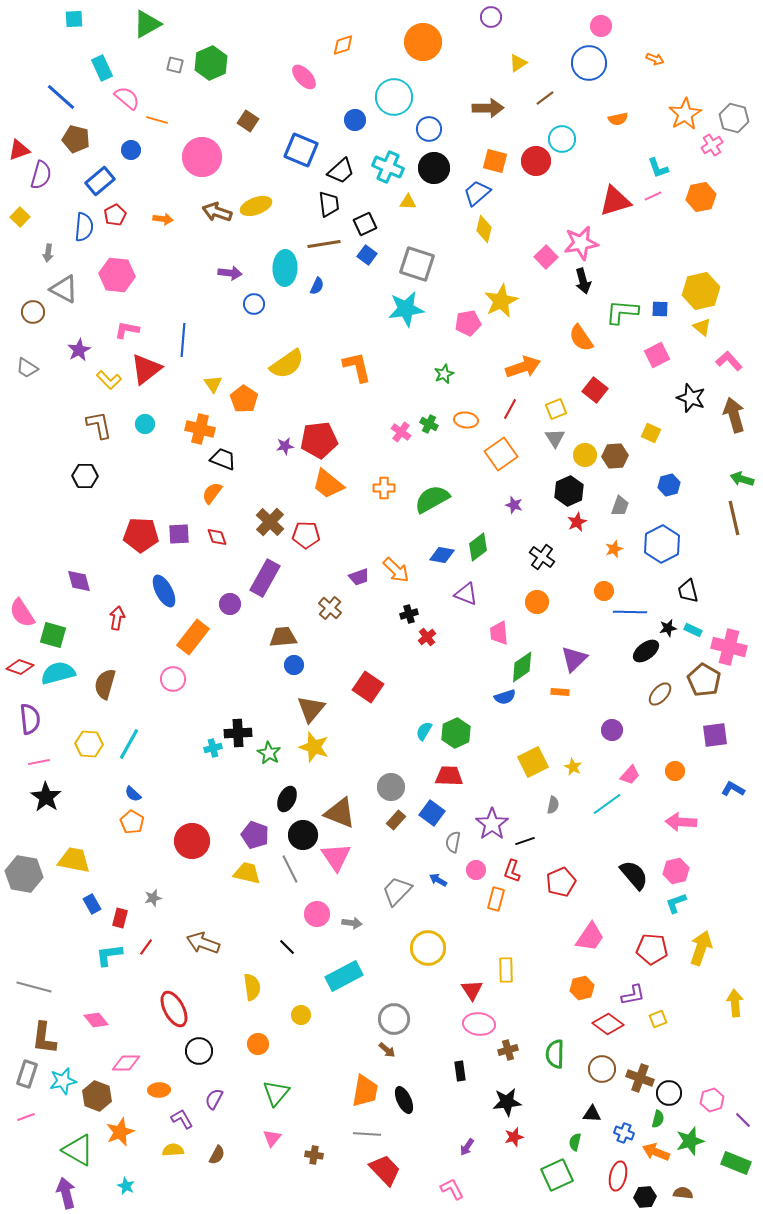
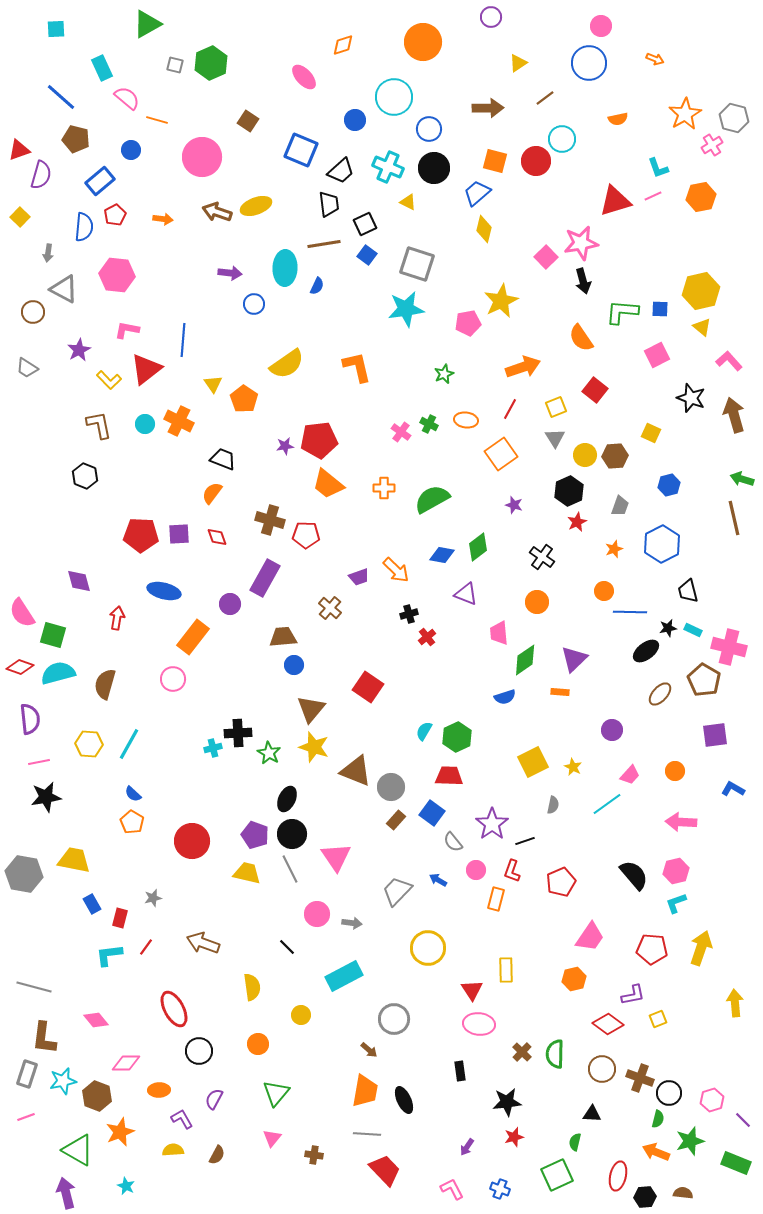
cyan square at (74, 19): moved 18 px left, 10 px down
yellow triangle at (408, 202): rotated 24 degrees clockwise
yellow square at (556, 409): moved 2 px up
orange cross at (200, 429): moved 21 px left, 8 px up; rotated 12 degrees clockwise
black hexagon at (85, 476): rotated 20 degrees clockwise
brown cross at (270, 522): moved 2 px up; rotated 28 degrees counterclockwise
blue ellipse at (164, 591): rotated 48 degrees counterclockwise
green diamond at (522, 667): moved 3 px right, 7 px up
green hexagon at (456, 733): moved 1 px right, 4 px down
black star at (46, 797): rotated 28 degrees clockwise
brown triangle at (340, 813): moved 16 px right, 42 px up
black circle at (303, 835): moved 11 px left, 1 px up
gray semicircle at (453, 842): rotated 50 degrees counterclockwise
orange hexagon at (582, 988): moved 8 px left, 9 px up
brown arrow at (387, 1050): moved 18 px left
brown cross at (508, 1050): moved 14 px right, 2 px down; rotated 30 degrees counterclockwise
blue cross at (624, 1133): moved 124 px left, 56 px down
